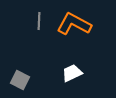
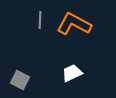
gray line: moved 1 px right, 1 px up
